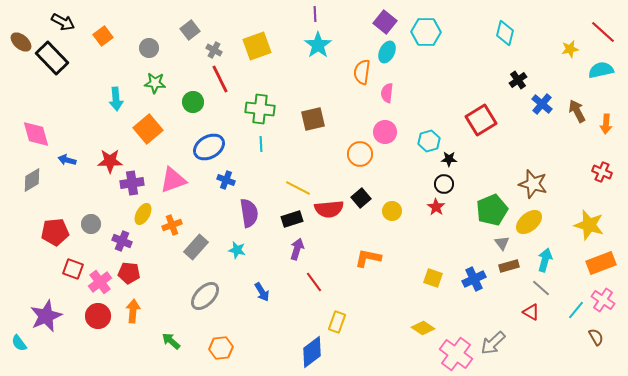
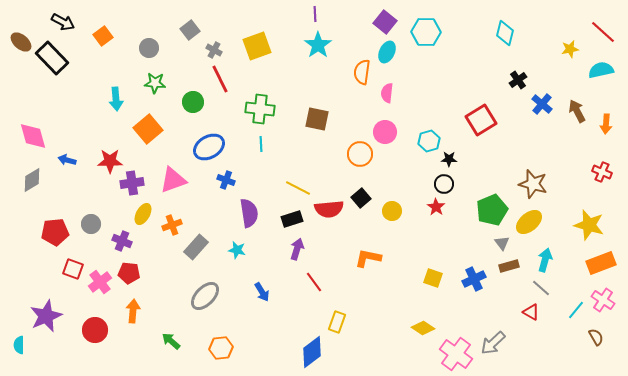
brown square at (313, 119): moved 4 px right; rotated 25 degrees clockwise
pink diamond at (36, 134): moved 3 px left, 2 px down
red circle at (98, 316): moved 3 px left, 14 px down
cyan semicircle at (19, 343): moved 2 px down; rotated 36 degrees clockwise
